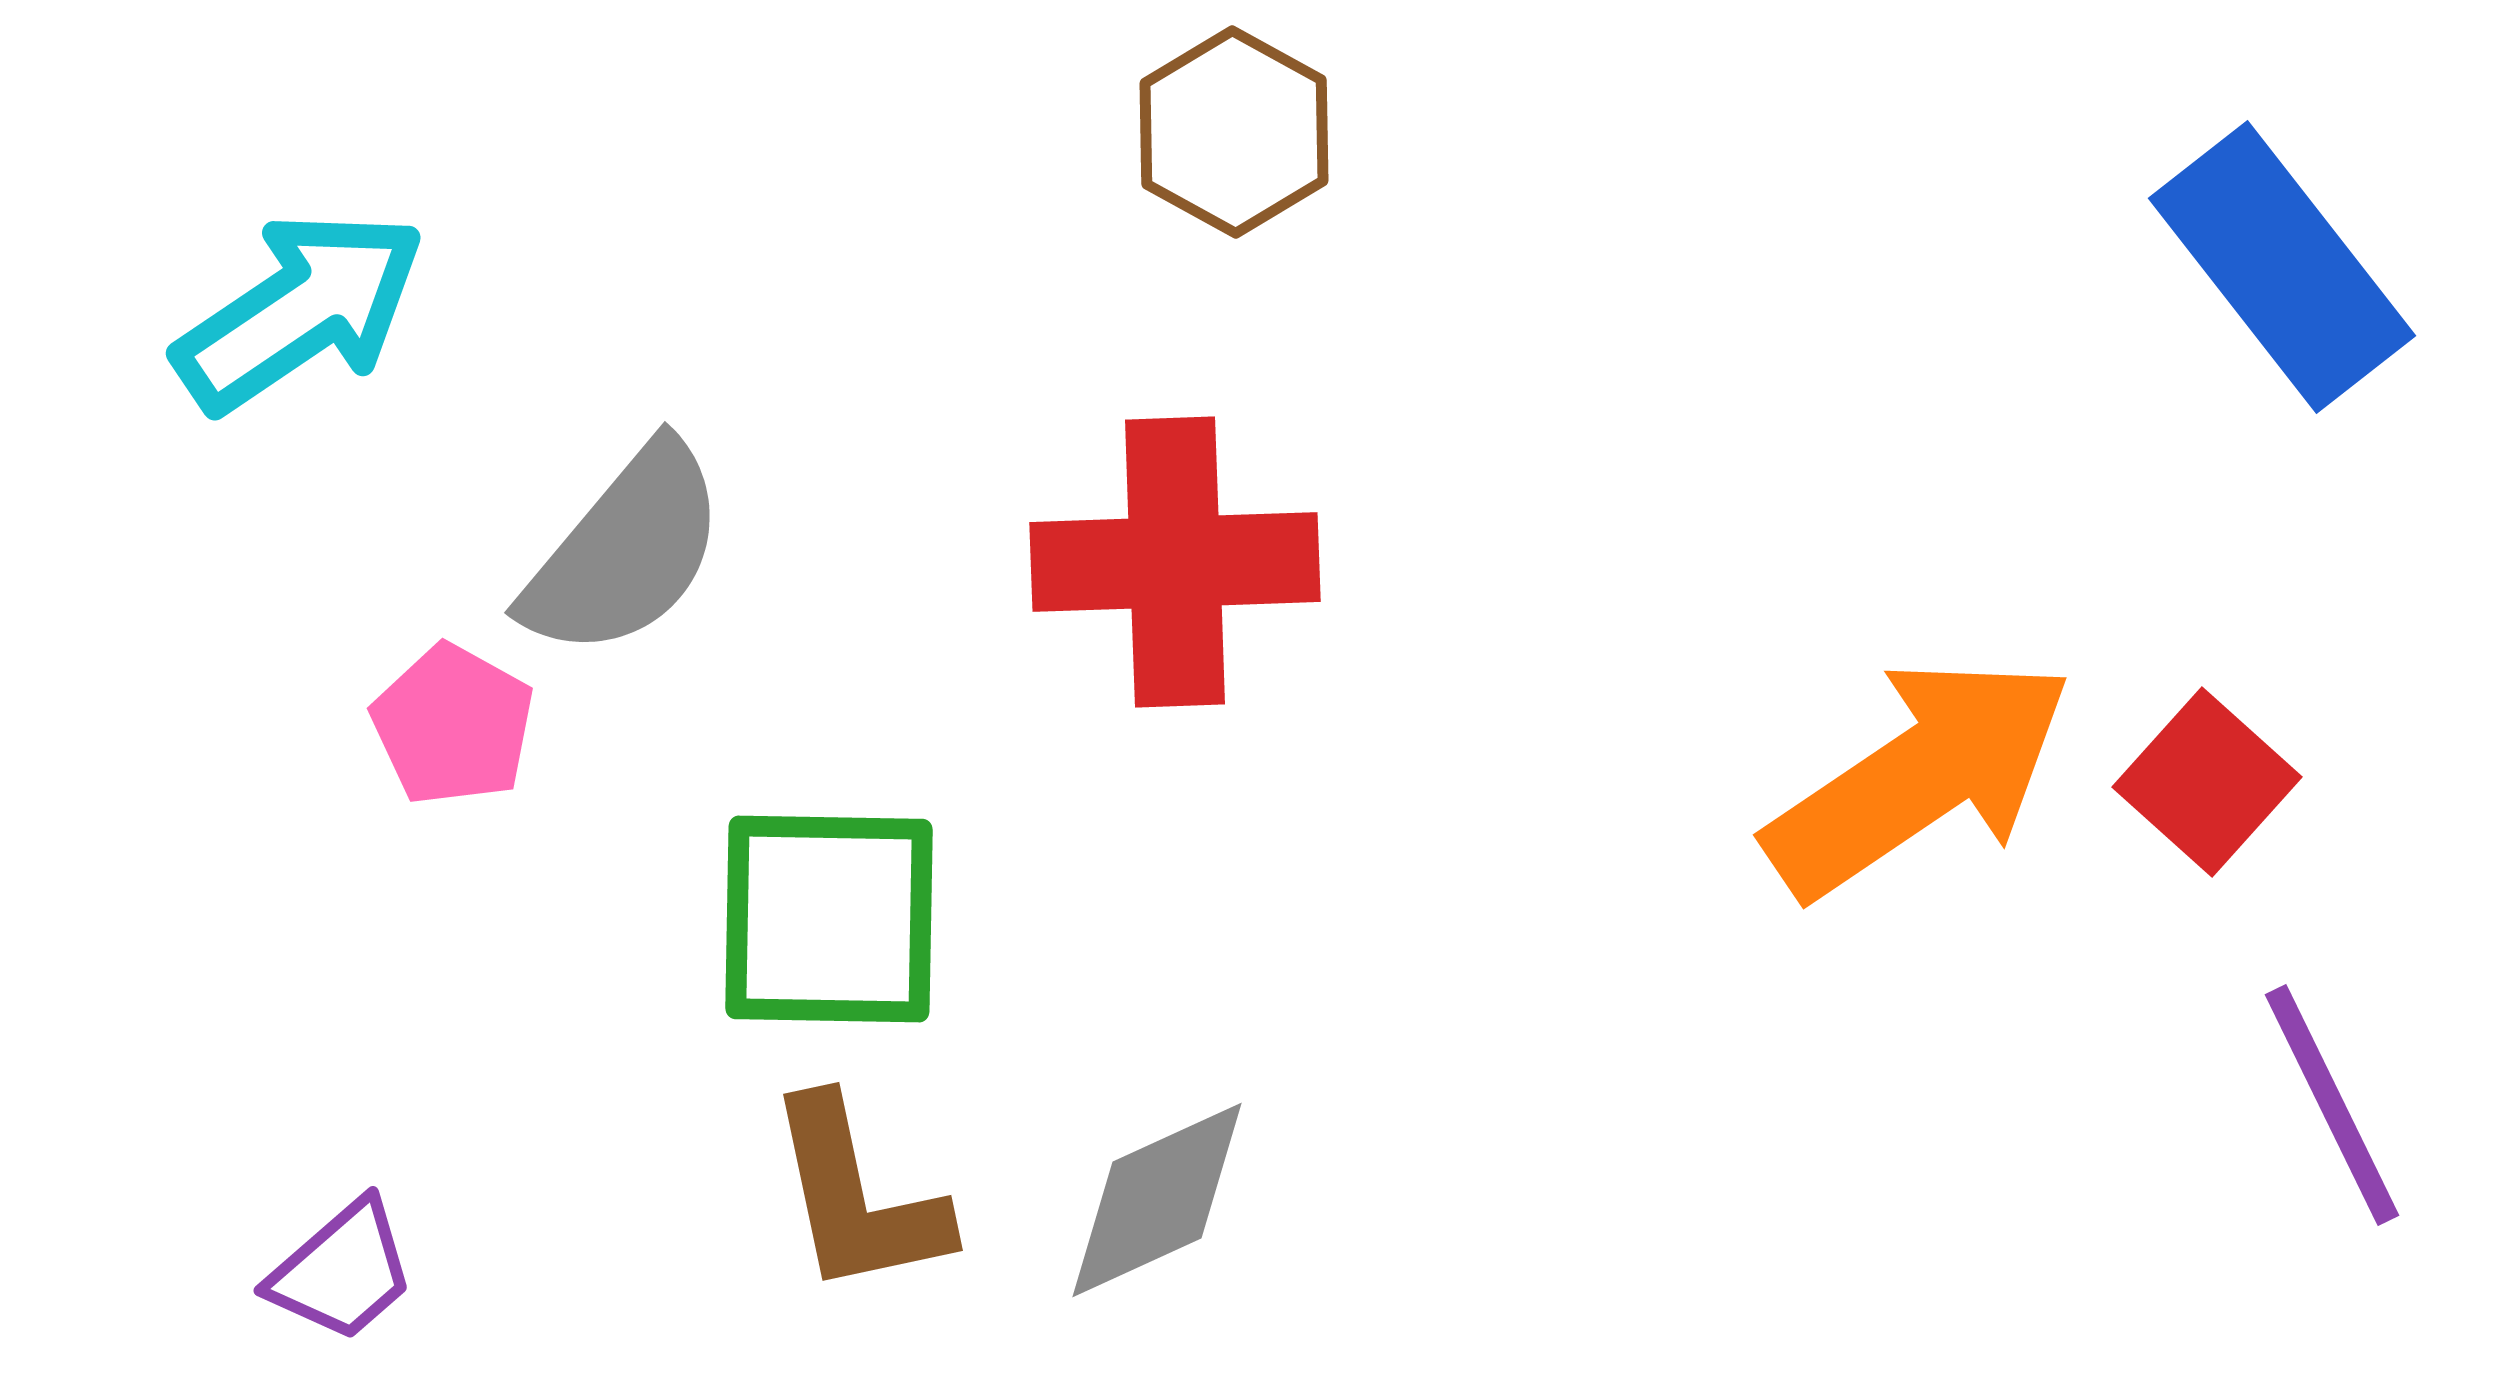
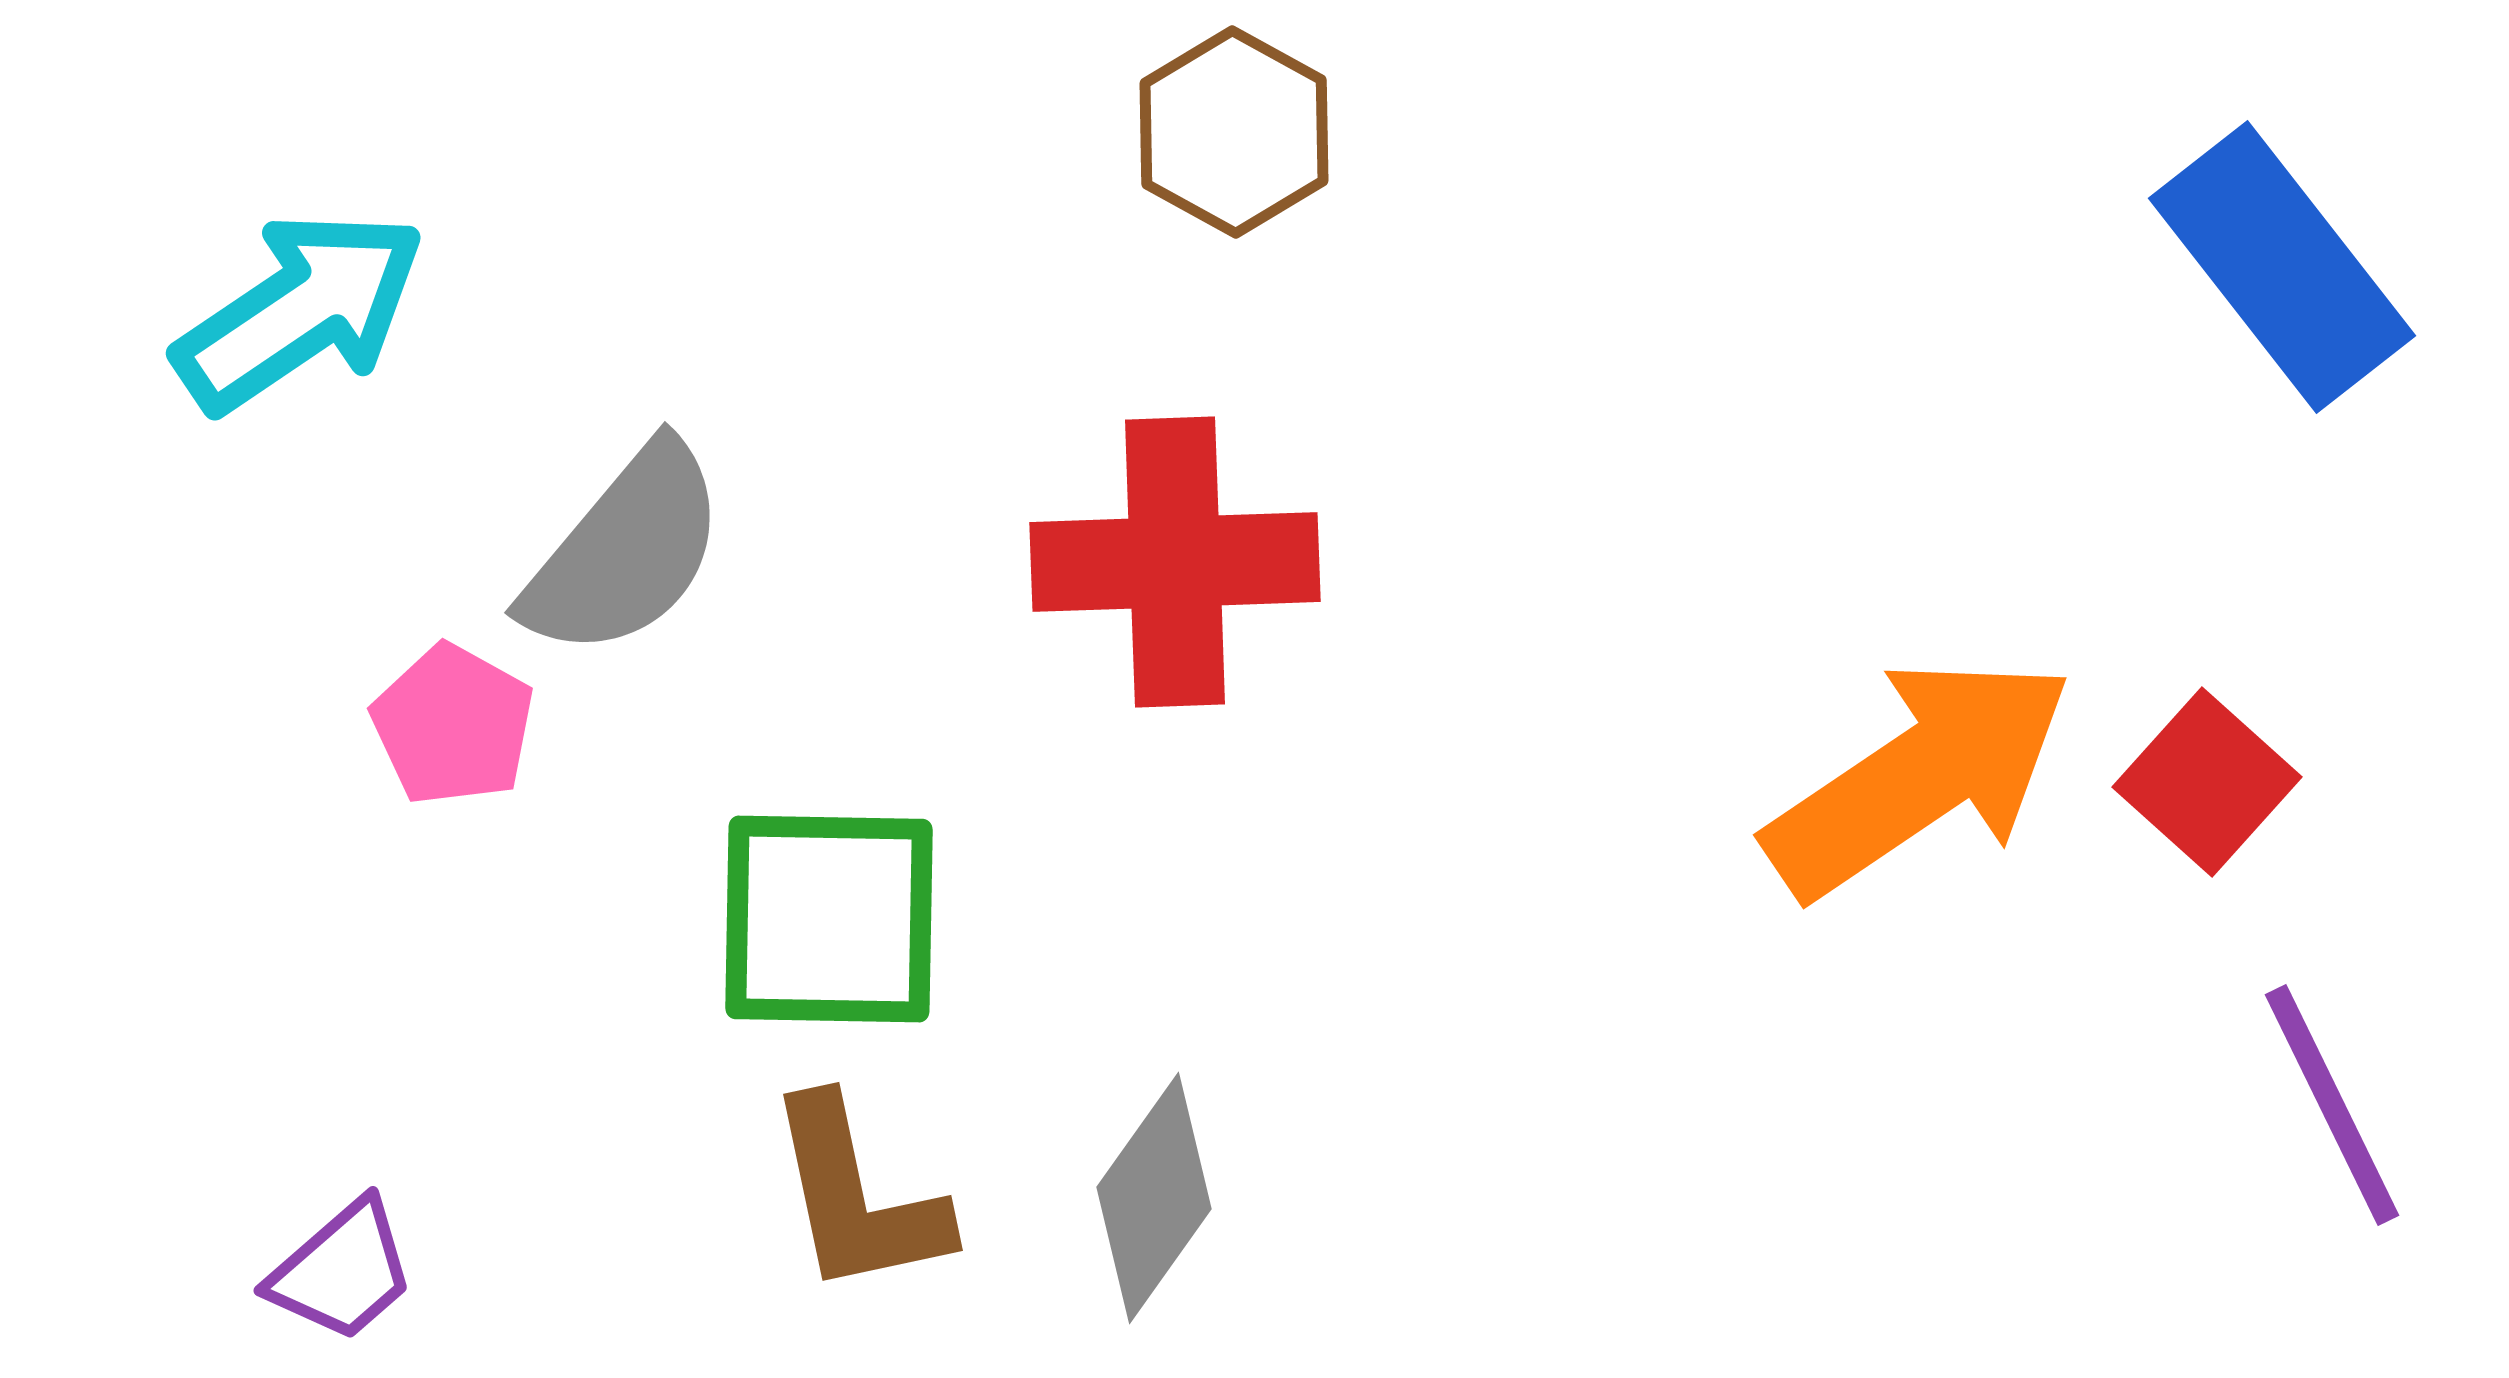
gray diamond: moved 3 px left, 2 px up; rotated 30 degrees counterclockwise
